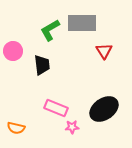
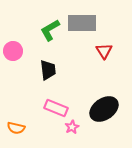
black trapezoid: moved 6 px right, 5 px down
pink star: rotated 24 degrees counterclockwise
